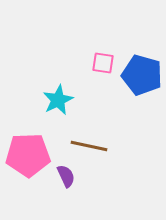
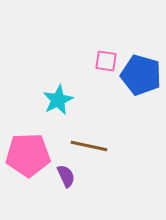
pink square: moved 3 px right, 2 px up
blue pentagon: moved 1 px left
